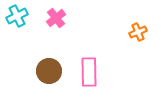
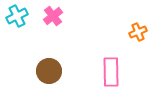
pink cross: moved 3 px left, 2 px up
pink rectangle: moved 22 px right
